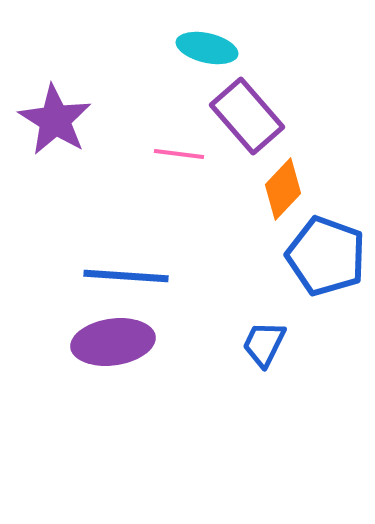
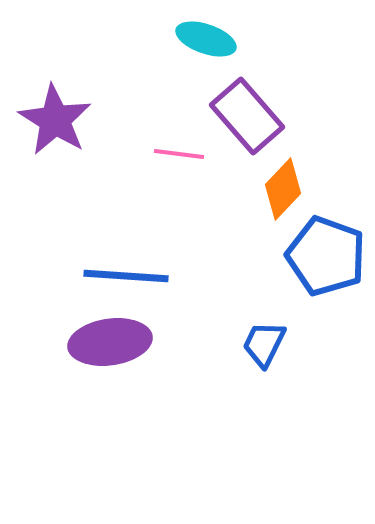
cyan ellipse: moved 1 px left, 9 px up; rotated 6 degrees clockwise
purple ellipse: moved 3 px left
